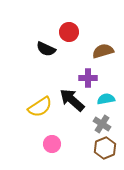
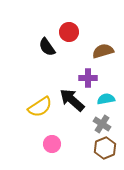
black semicircle: moved 1 px right, 2 px up; rotated 30 degrees clockwise
